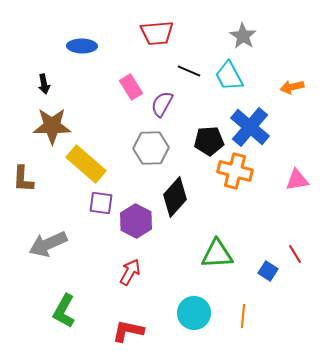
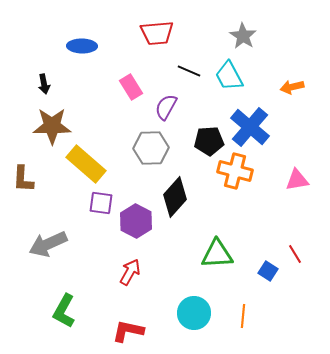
purple semicircle: moved 4 px right, 3 px down
